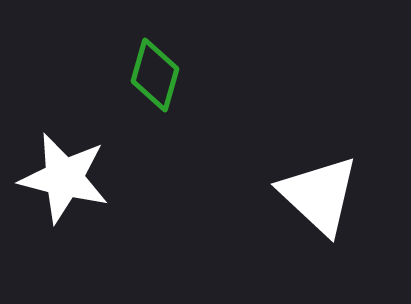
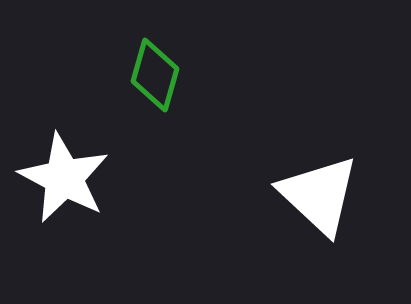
white star: rotated 14 degrees clockwise
